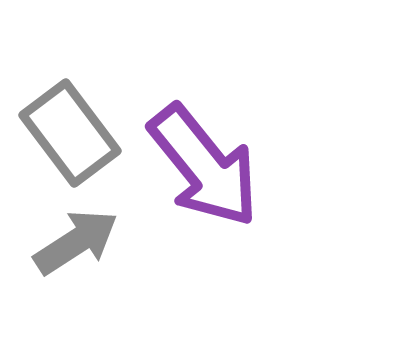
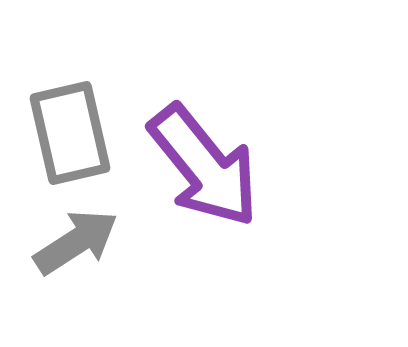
gray rectangle: rotated 24 degrees clockwise
